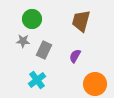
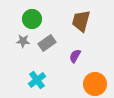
gray rectangle: moved 3 px right, 7 px up; rotated 30 degrees clockwise
